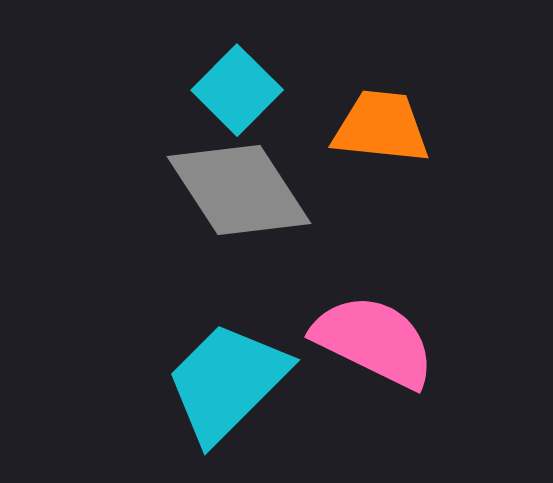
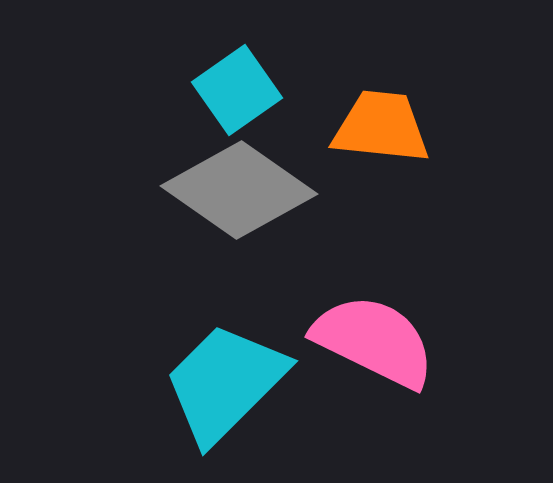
cyan square: rotated 10 degrees clockwise
gray diamond: rotated 22 degrees counterclockwise
cyan trapezoid: moved 2 px left, 1 px down
